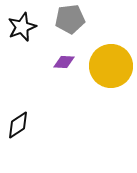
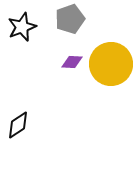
gray pentagon: rotated 12 degrees counterclockwise
purple diamond: moved 8 px right
yellow circle: moved 2 px up
